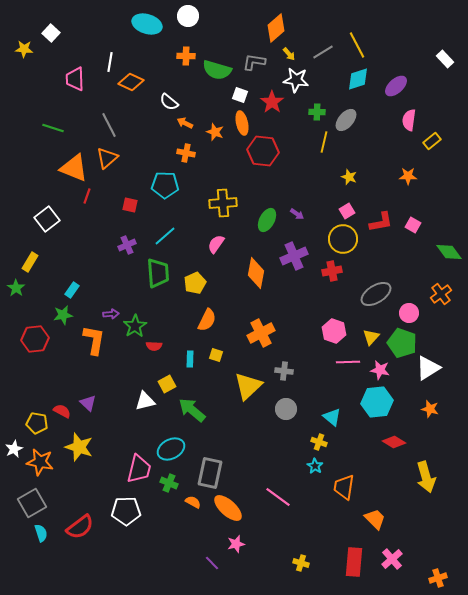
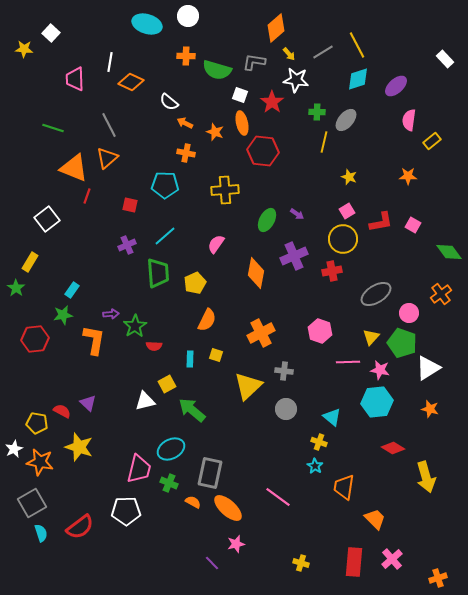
yellow cross at (223, 203): moved 2 px right, 13 px up
pink hexagon at (334, 331): moved 14 px left
red diamond at (394, 442): moved 1 px left, 6 px down
